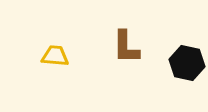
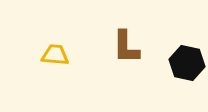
yellow trapezoid: moved 1 px up
